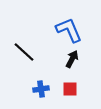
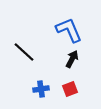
red square: rotated 21 degrees counterclockwise
